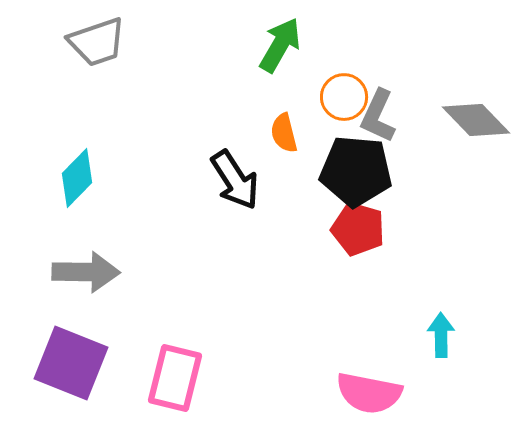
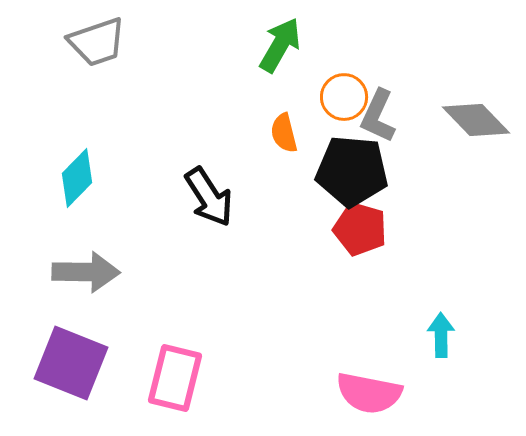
black pentagon: moved 4 px left
black arrow: moved 26 px left, 17 px down
red pentagon: moved 2 px right
